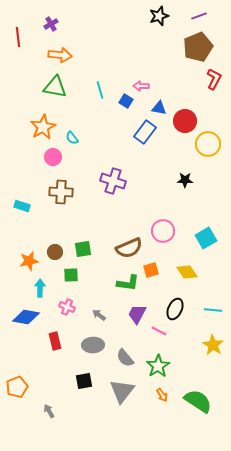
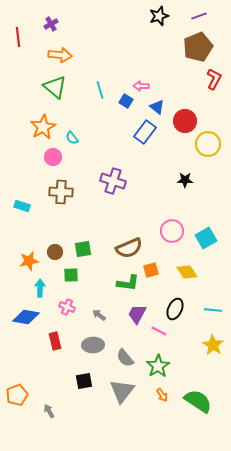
green triangle at (55, 87): rotated 30 degrees clockwise
blue triangle at (159, 108): moved 2 px left, 1 px up; rotated 28 degrees clockwise
pink circle at (163, 231): moved 9 px right
orange pentagon at (17, 387): moved 8 px down
